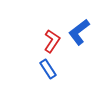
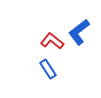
red L-shape: rotated 85 degrees counterclockwise
